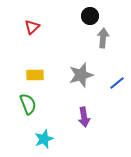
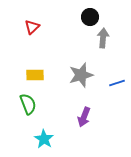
black circle: moved 1 px down
blue line: rotated 21 degrees clockwise
purple arrow: rotated 30 degrees clockwise
cyan star: rotated 18 degrees counterclockwise
